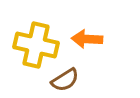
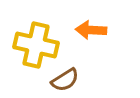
orange arrow: moved 4 px right, 9 px up
